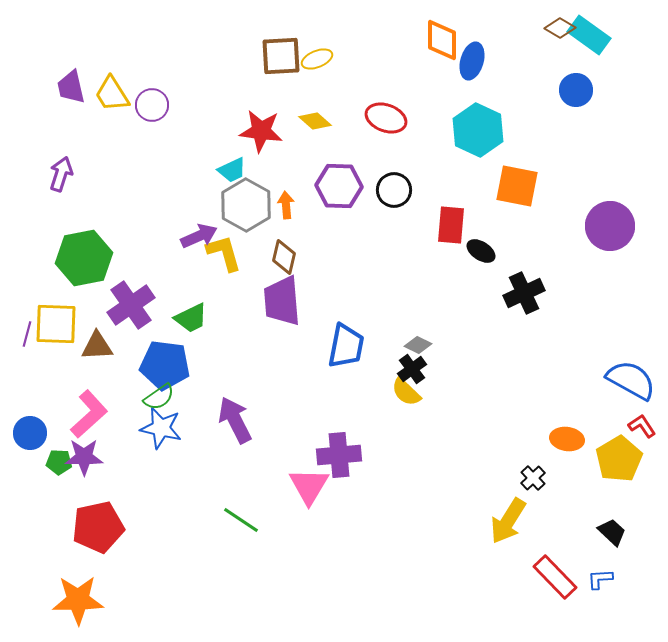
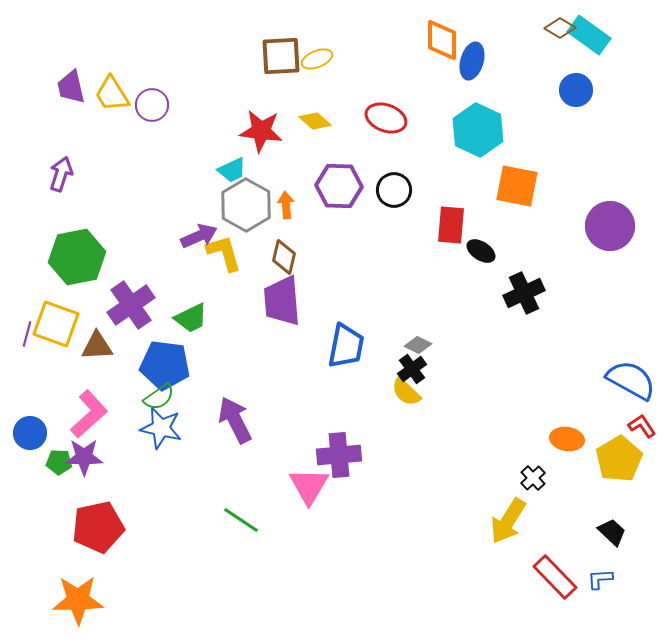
green hexagon at (84, 258): moved 7 px left, 1 px up
yellow square at (56, 324): rotated 18 degrees clockwise
